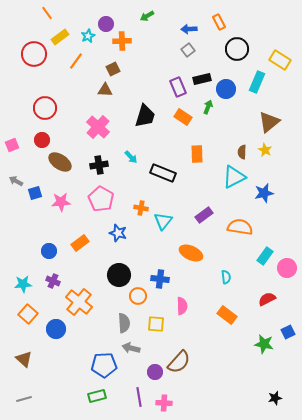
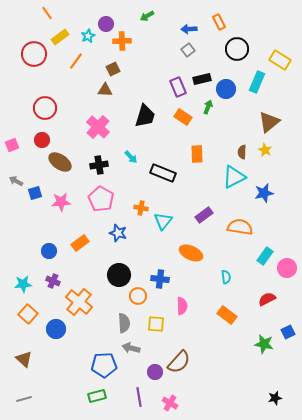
pink cross at (164, 403): moved 6 px right; rotated 28 degrees clockwise
